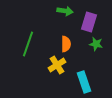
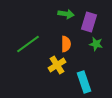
green arrow: moved 1 px right, 3 px down
green line: rotated 35 degrees clockwise
